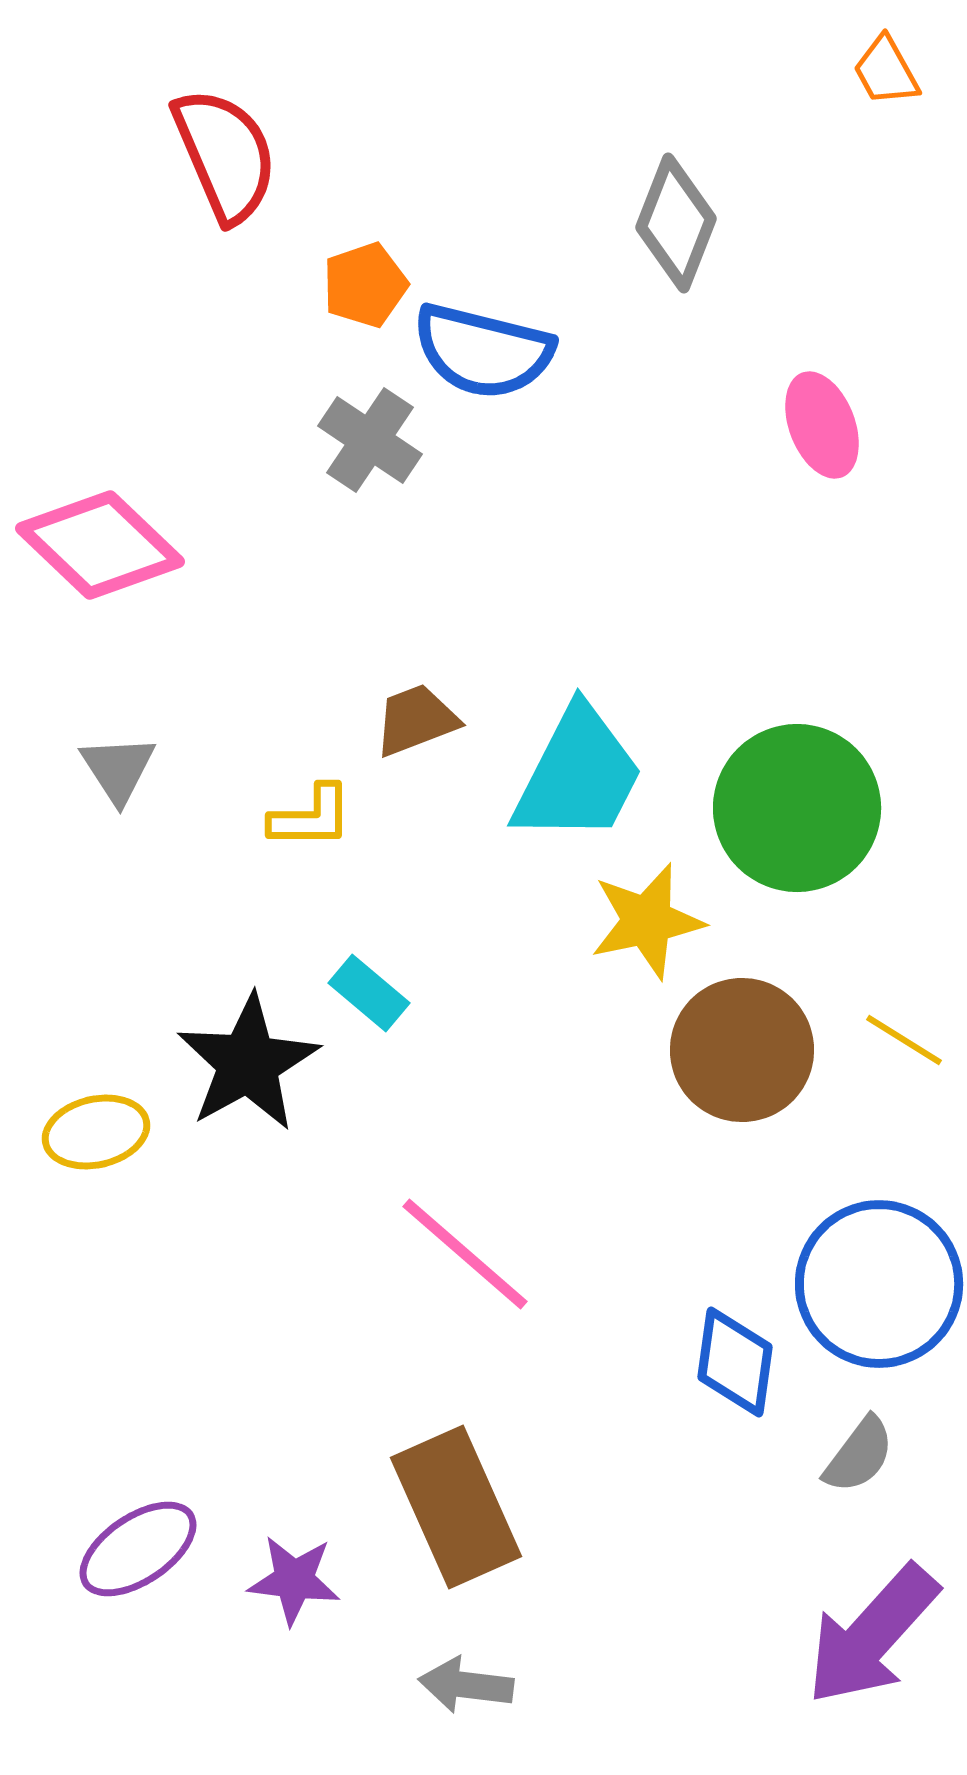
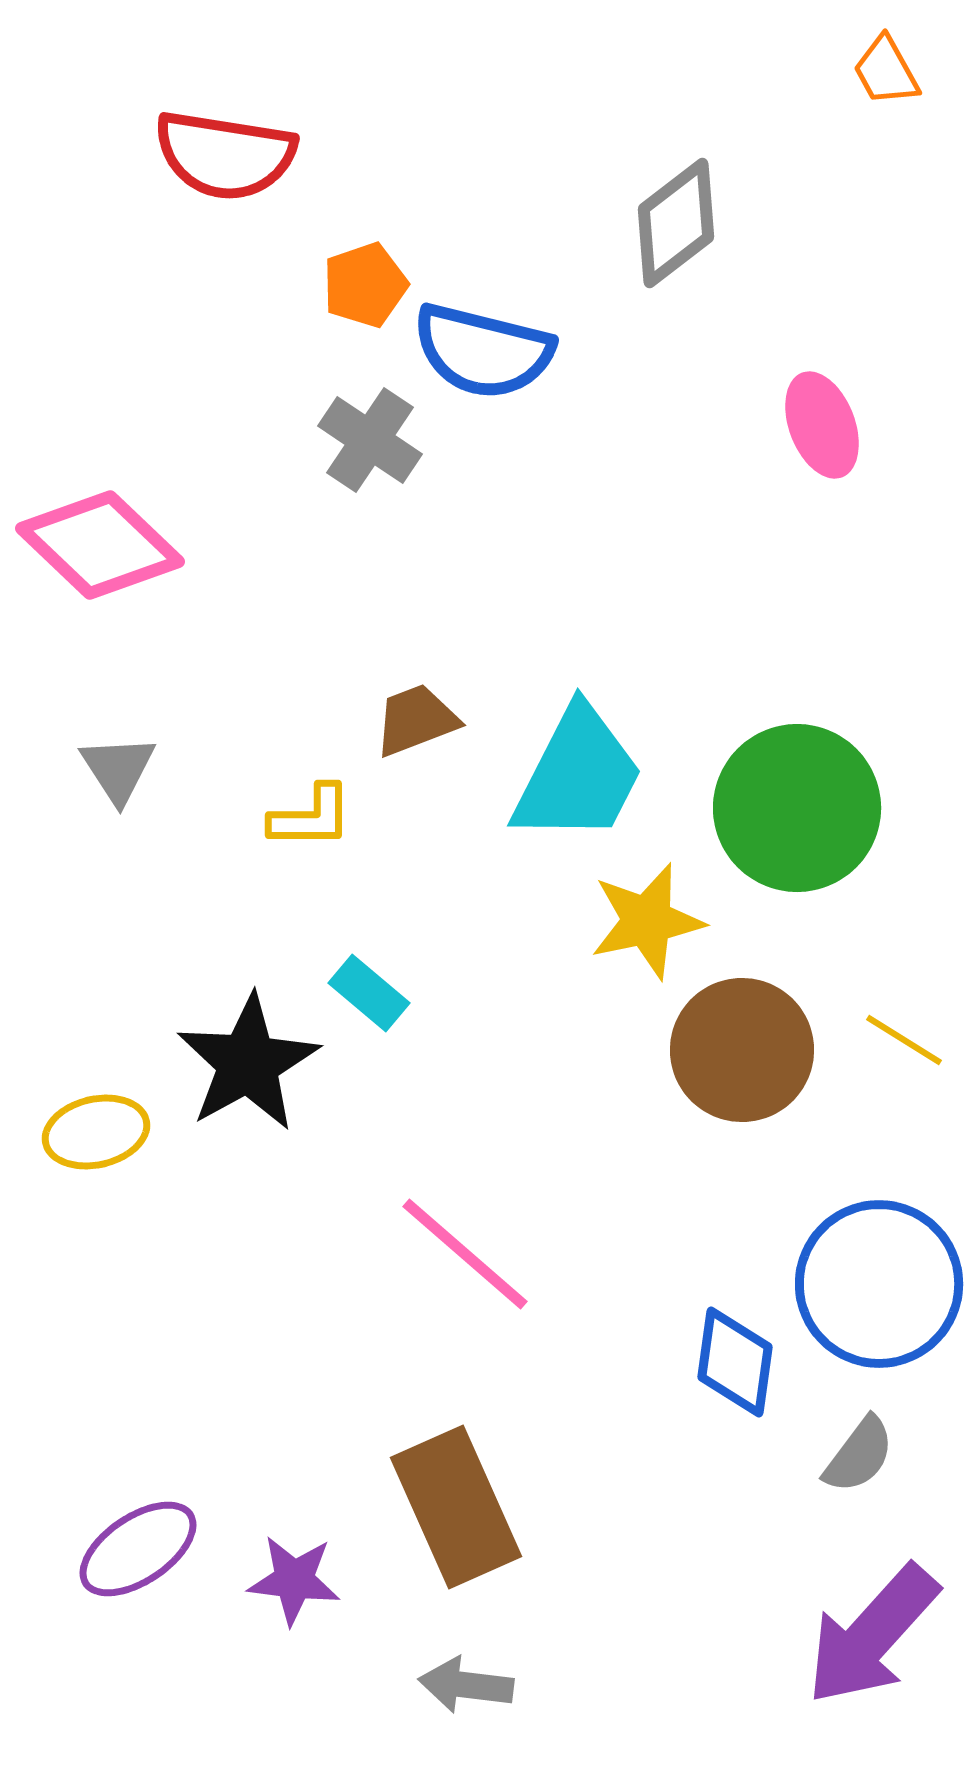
red semicircle: rotated 122 degrees clockwise
gray diamond: rotated 31 degrees clockwise
